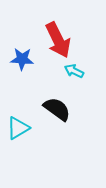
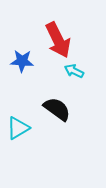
blue star: moved 2 px down
